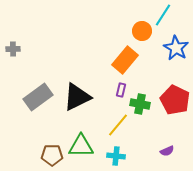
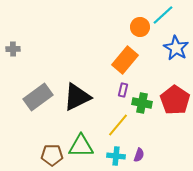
cyan line: rotated 15 degrees clockwise
orange circle: moved 2 px left, 4 px up
purple rectangle: moved 2 px right
red pentagon: rotated 8 degrees clockwise
green cross: moved 2 px right, 1 px up
purple semicircle: moved 28 px left, 4 px down; rotated 48 degrees counterclockwise
